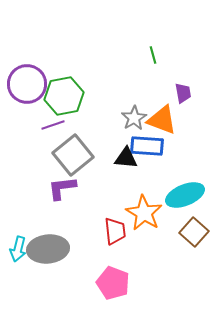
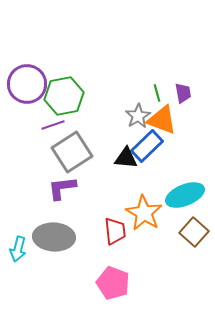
green line: moved 4 px right, 38 px down
gray star: moved 4 px right, 2 px up
blue rectangle: rotated 48 degrees counterclockwise
gray square: moved 1 px left, 3 px up; rotated 6 degrees clockwise
gray ellipse: moved 6 px right, 12 px up; rotated 9 degrees clockwise
